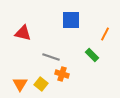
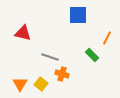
blue square: moved 7 px right, 5 px up
orange line: moved 2 px right, 4 px down
gray line: moved 1 px left
